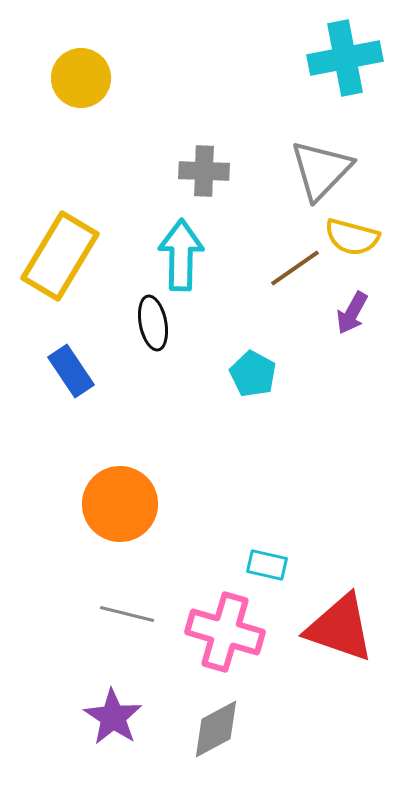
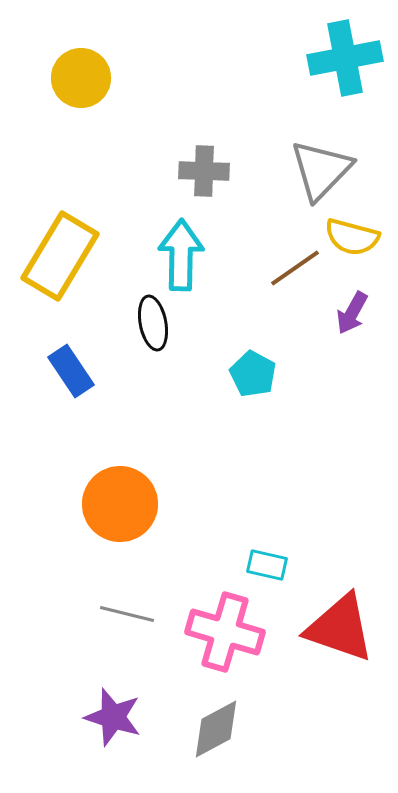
purple star: rotated 16 degrees counterclockwise
